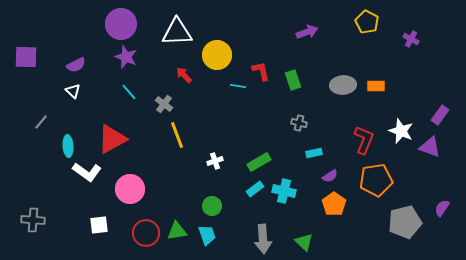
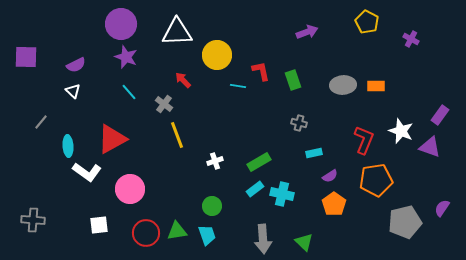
red arrow at (184, 75): moved 1 px left, 5 px down
cyan cross at (284, 191): moved 2 px left, 3 px down
